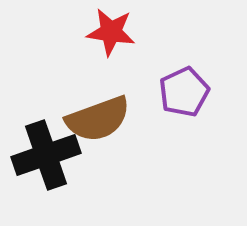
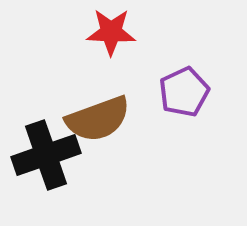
red star: rotated 6 degrees counterclockwise
